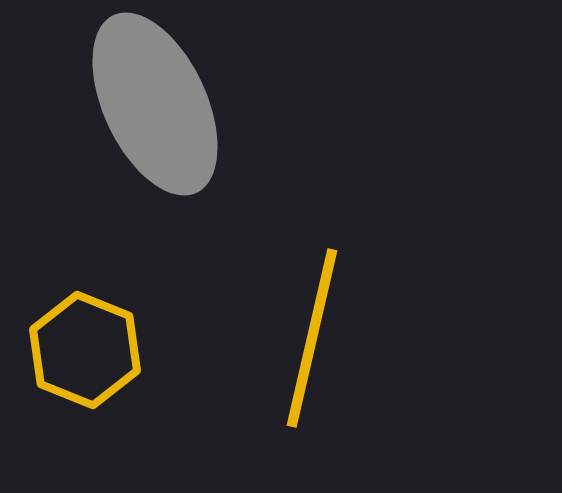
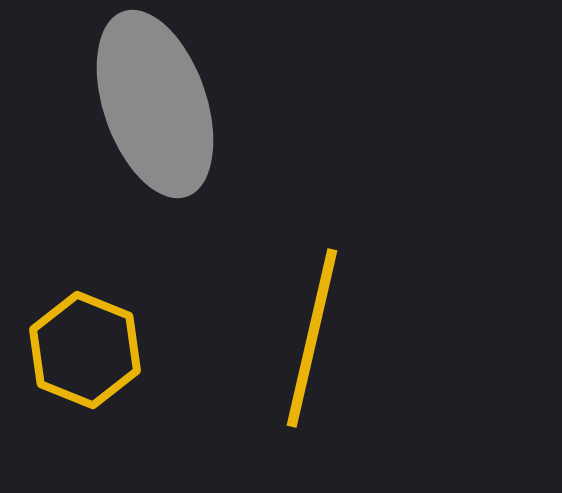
gray ellipse: rotated 6 degrees clockwise
